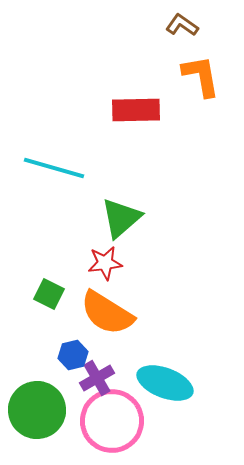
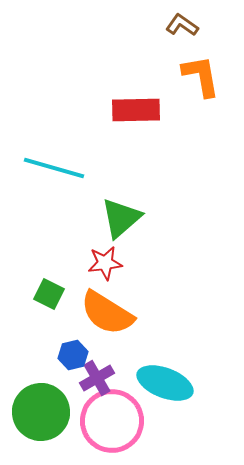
green circle: moved 4 px right, 2 px down
